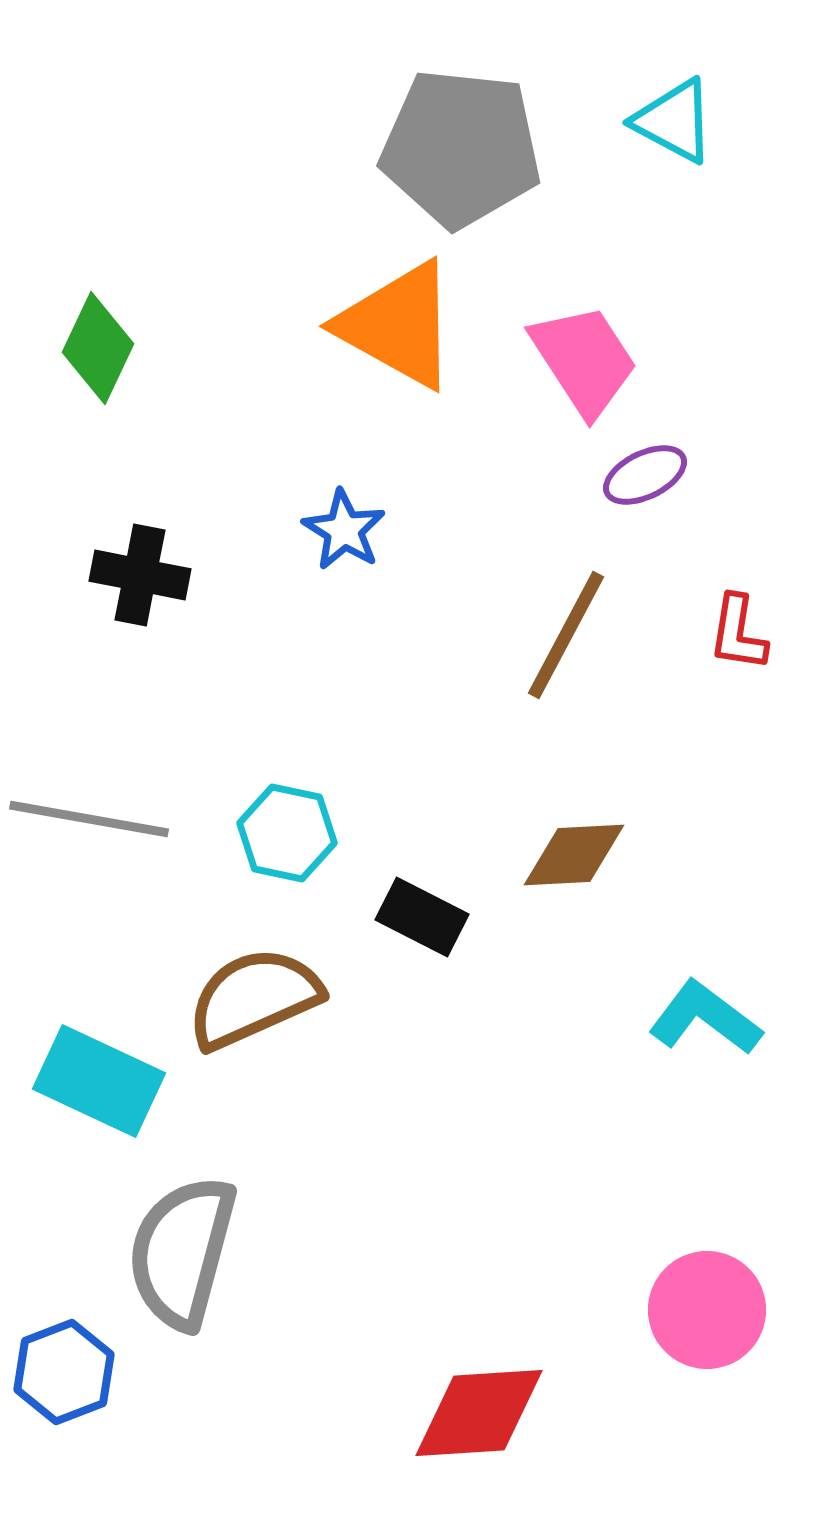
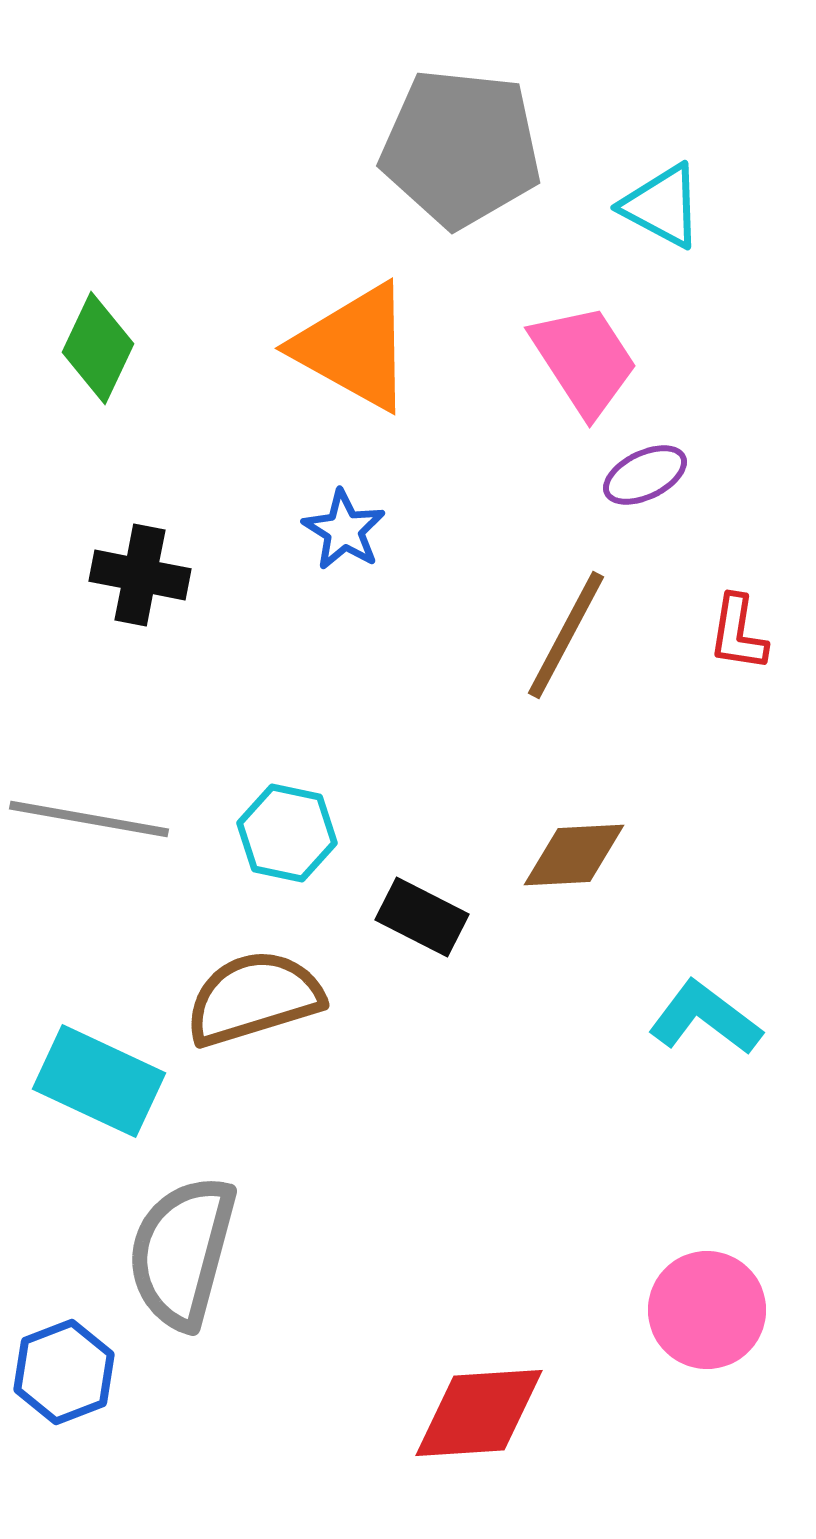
cyan triangle: moved 12 px left, 85 px down
orange triangle: moved 44 px left, 22 px down
brown semicircle: rotated 7 degrees clockwise
